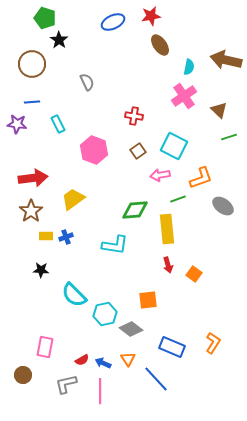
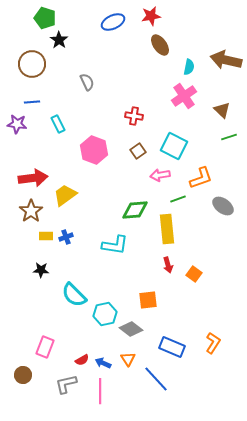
brown triangle at (219, 110): moved 3 px right
yellow trapezoid at (73, 199): moved 8 px left, 4 px up
pink rectangle at (45, 347): rotated 10 degrees clockwise
